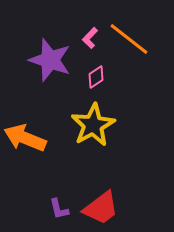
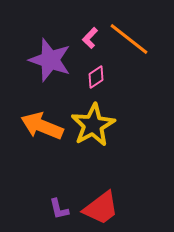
orange arrow: moved 17 px right, 12 px up
